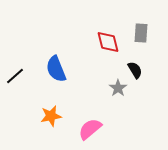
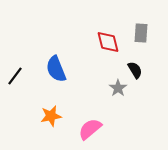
black line: rotated 12 degrees counterclockwise
